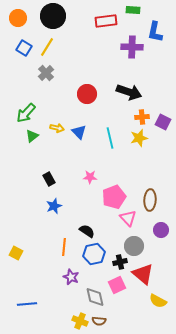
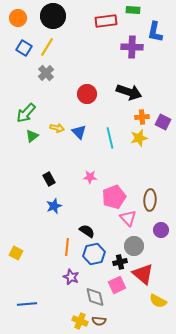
orange line: moved 3 px right
